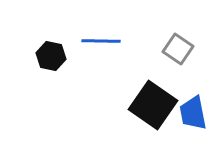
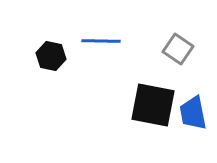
black square: rotated 24 degrees counterclockwise
